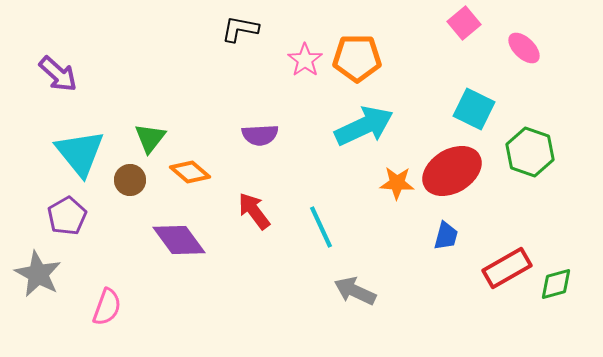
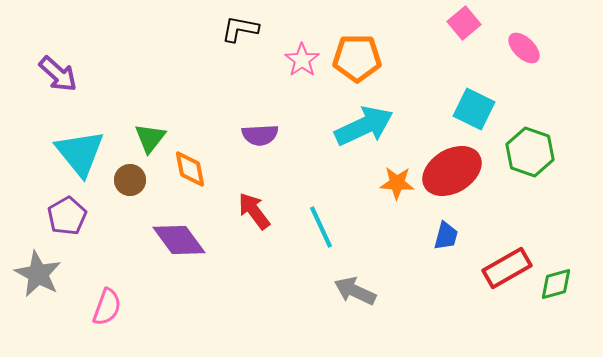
pink star: moved 3 px left
orange diamond: moved 3 px up; rotated 39 degrees clockwise
